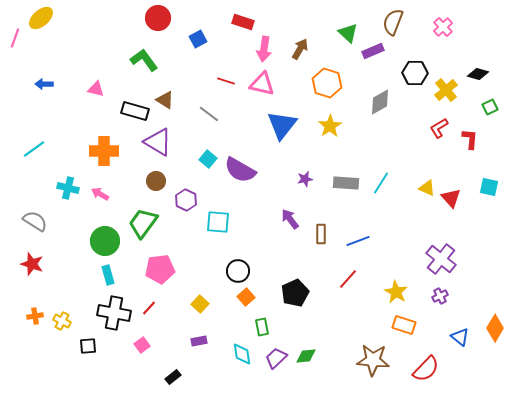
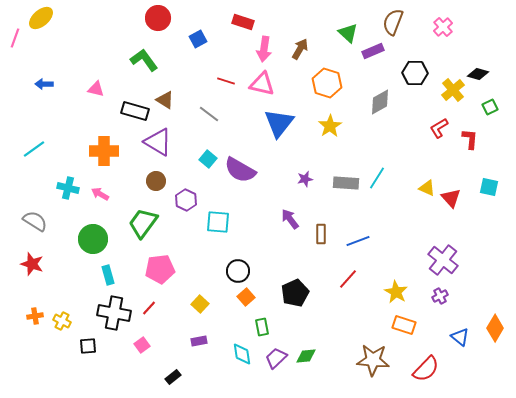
yellow cross at (446, 90): moved 7 px right
blue triangle at (282, 125): moved 3 px left, 2 px up
cyan line at (381, 183): moved 4 px left, 5 px up
green circle at (105, 241): moved 12 px left, 2 px up
purple cross at (441, 259): moved 2 px right, 1 px down
